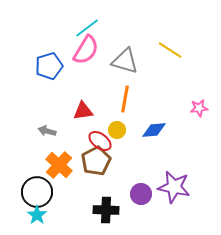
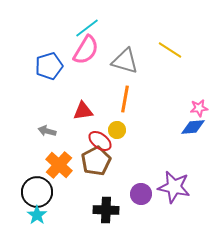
blue diamond: moved 39 px right, 3 px up
